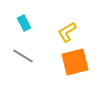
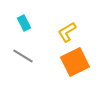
orange square: rotated 12 degrees counterclockwise
